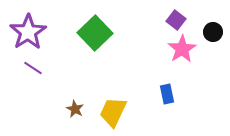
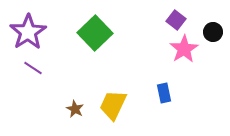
pink star: moved 2 px right
blue rectangle: moved 3 px left, 1 px up
yellow trapezoid: moved 7 px up
